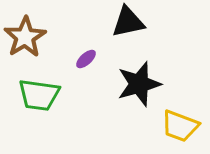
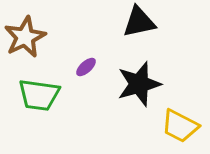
black triangle: moved 11 px right
brown star: rotated 6 degrees clockwise
purple ellipse: moved 8 px down
yellow trapezoid: rotated 6 degrees clockwise
